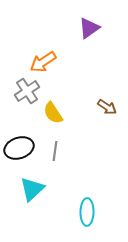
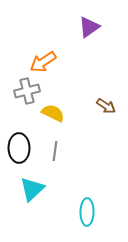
purple triangle: moved 1 px up
gray cross: rotated 20 degrees clockwise
brown arrow: moved 1 px left, 1 px up
yellow semicircle: rotated 150 degrees clockwise
black ellipse: rotated 72 degrees counterclockwise
